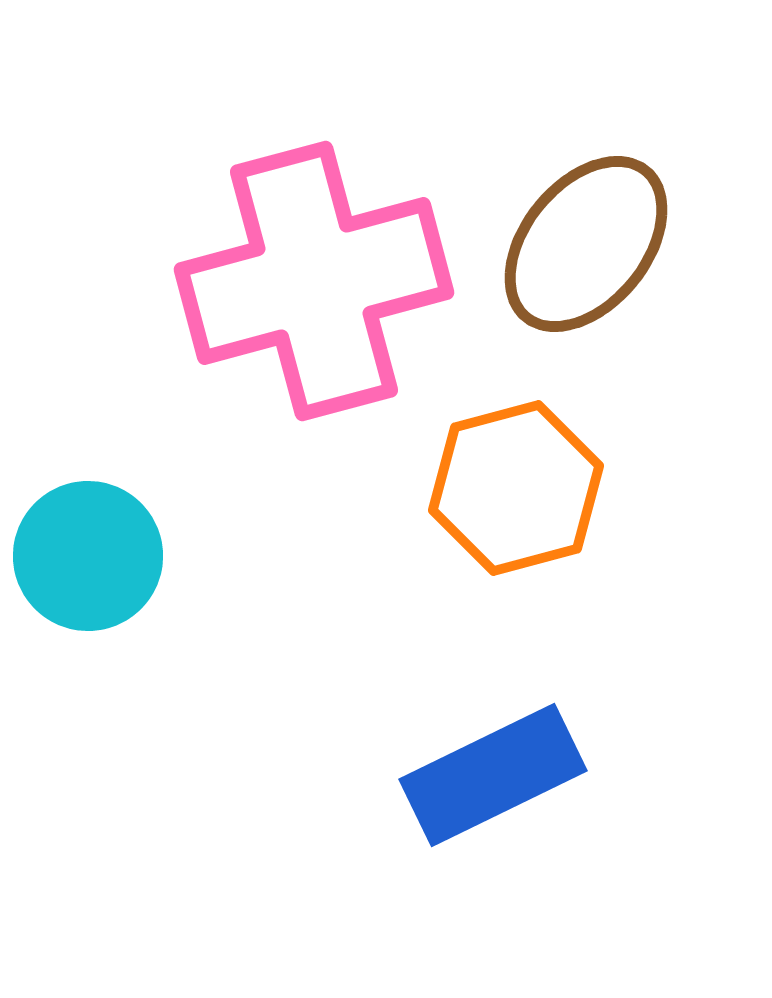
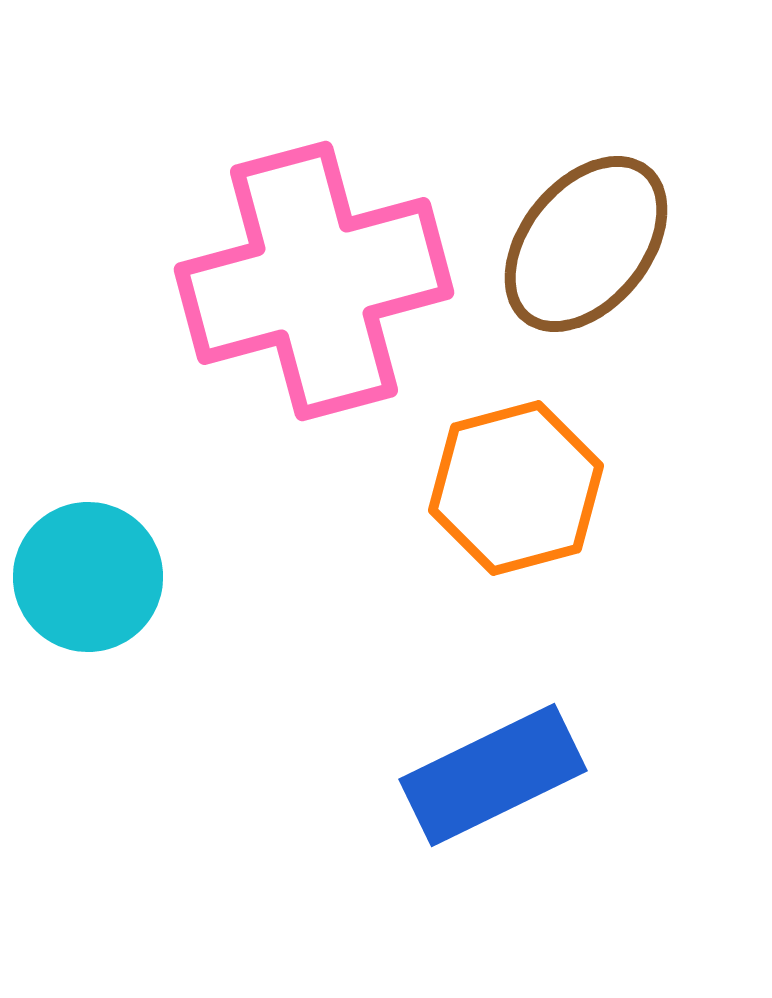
cyan circle: moved 21 px down
